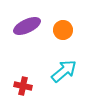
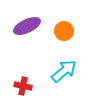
orange circle: moved 1 px right, 1 px down
